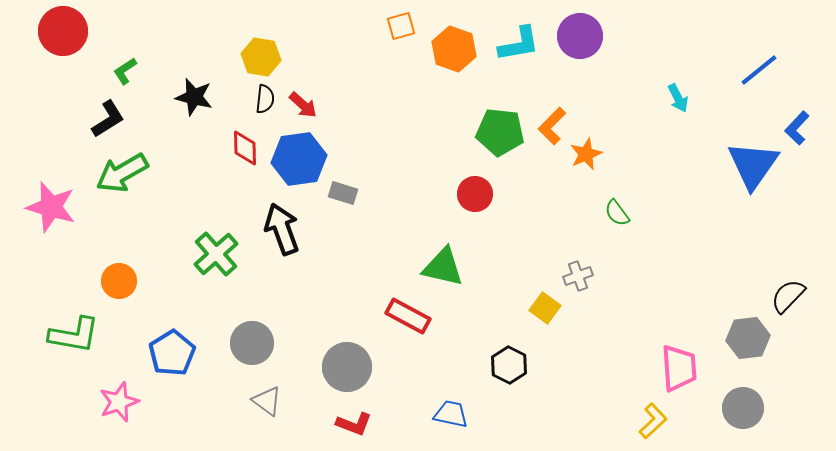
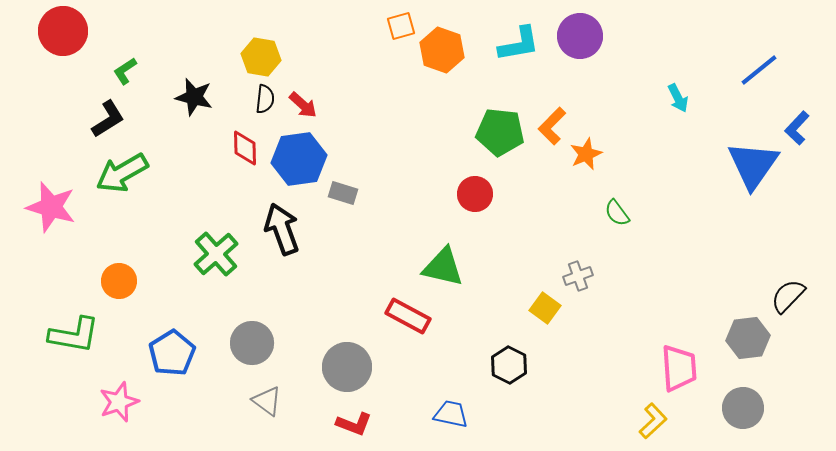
orange hexagon at (454, 49): moved 12 px left, 1 px down
